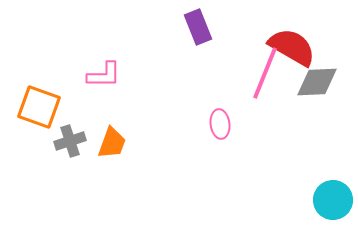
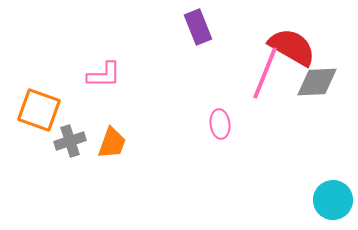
orange square: moved 3 px down
